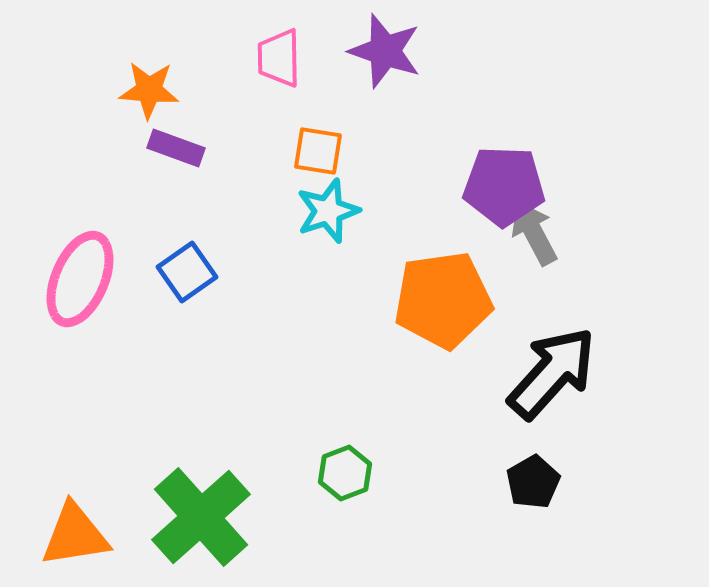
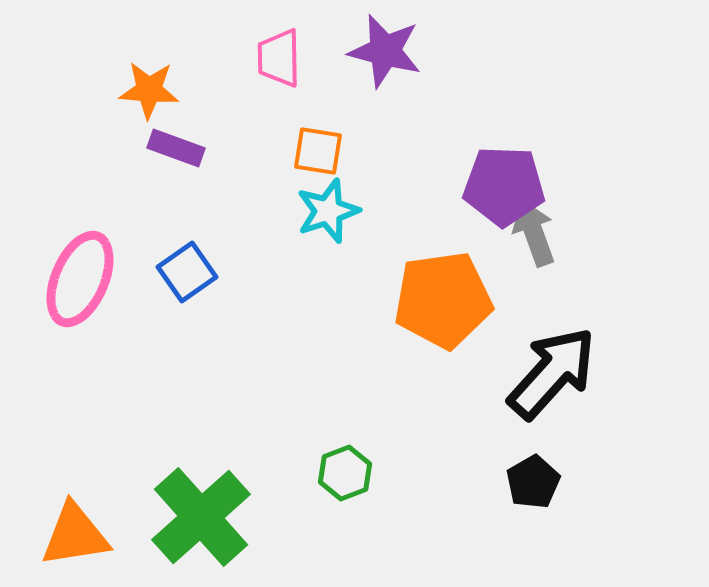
purple star: rotated 4 degrees counterclockwise
gray arrow: rotated 8 degrees clockwise
